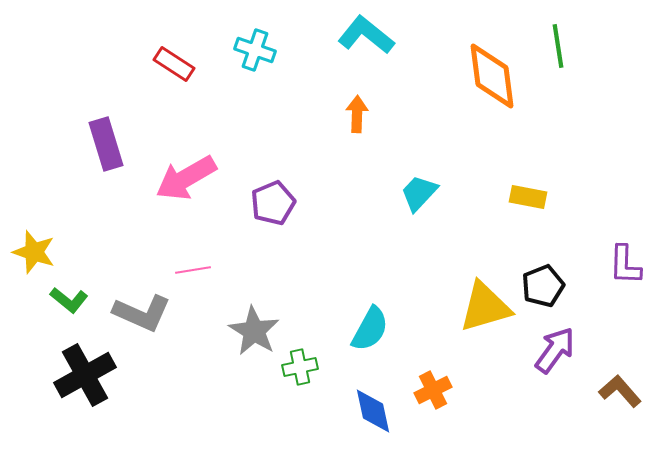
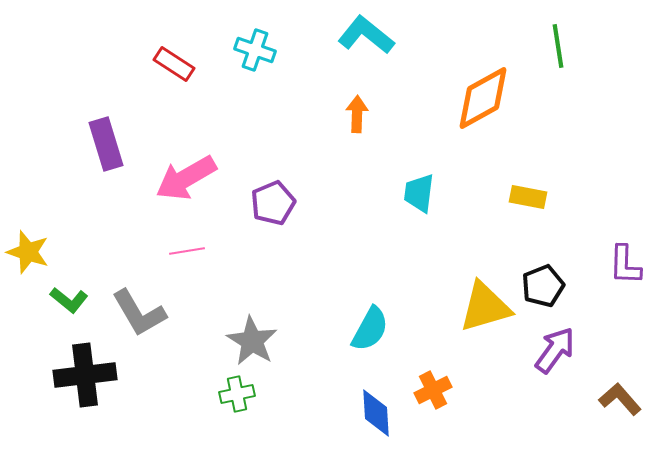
orange diamond: moved 9 px left, 22 px down; rotated 68 degrees clockwise
cyan trapezoid: rotated 36 degrees counterclockwise
yellow star: moved 6 px left
pink line: moved 6 px left, 19 px up
gray L-shape: moved 3 px left; rotated 36 degrees clockwise
gray star: moved 2 px left, 10 px down
green cross: moved 63 px left, 27 px down
black cross: rotated 22 degrees clockwise
brown L-shape: moved 8 px down
blue diamond: moved 3 px right, 2 px down; rotated 9 degrees clockwise
